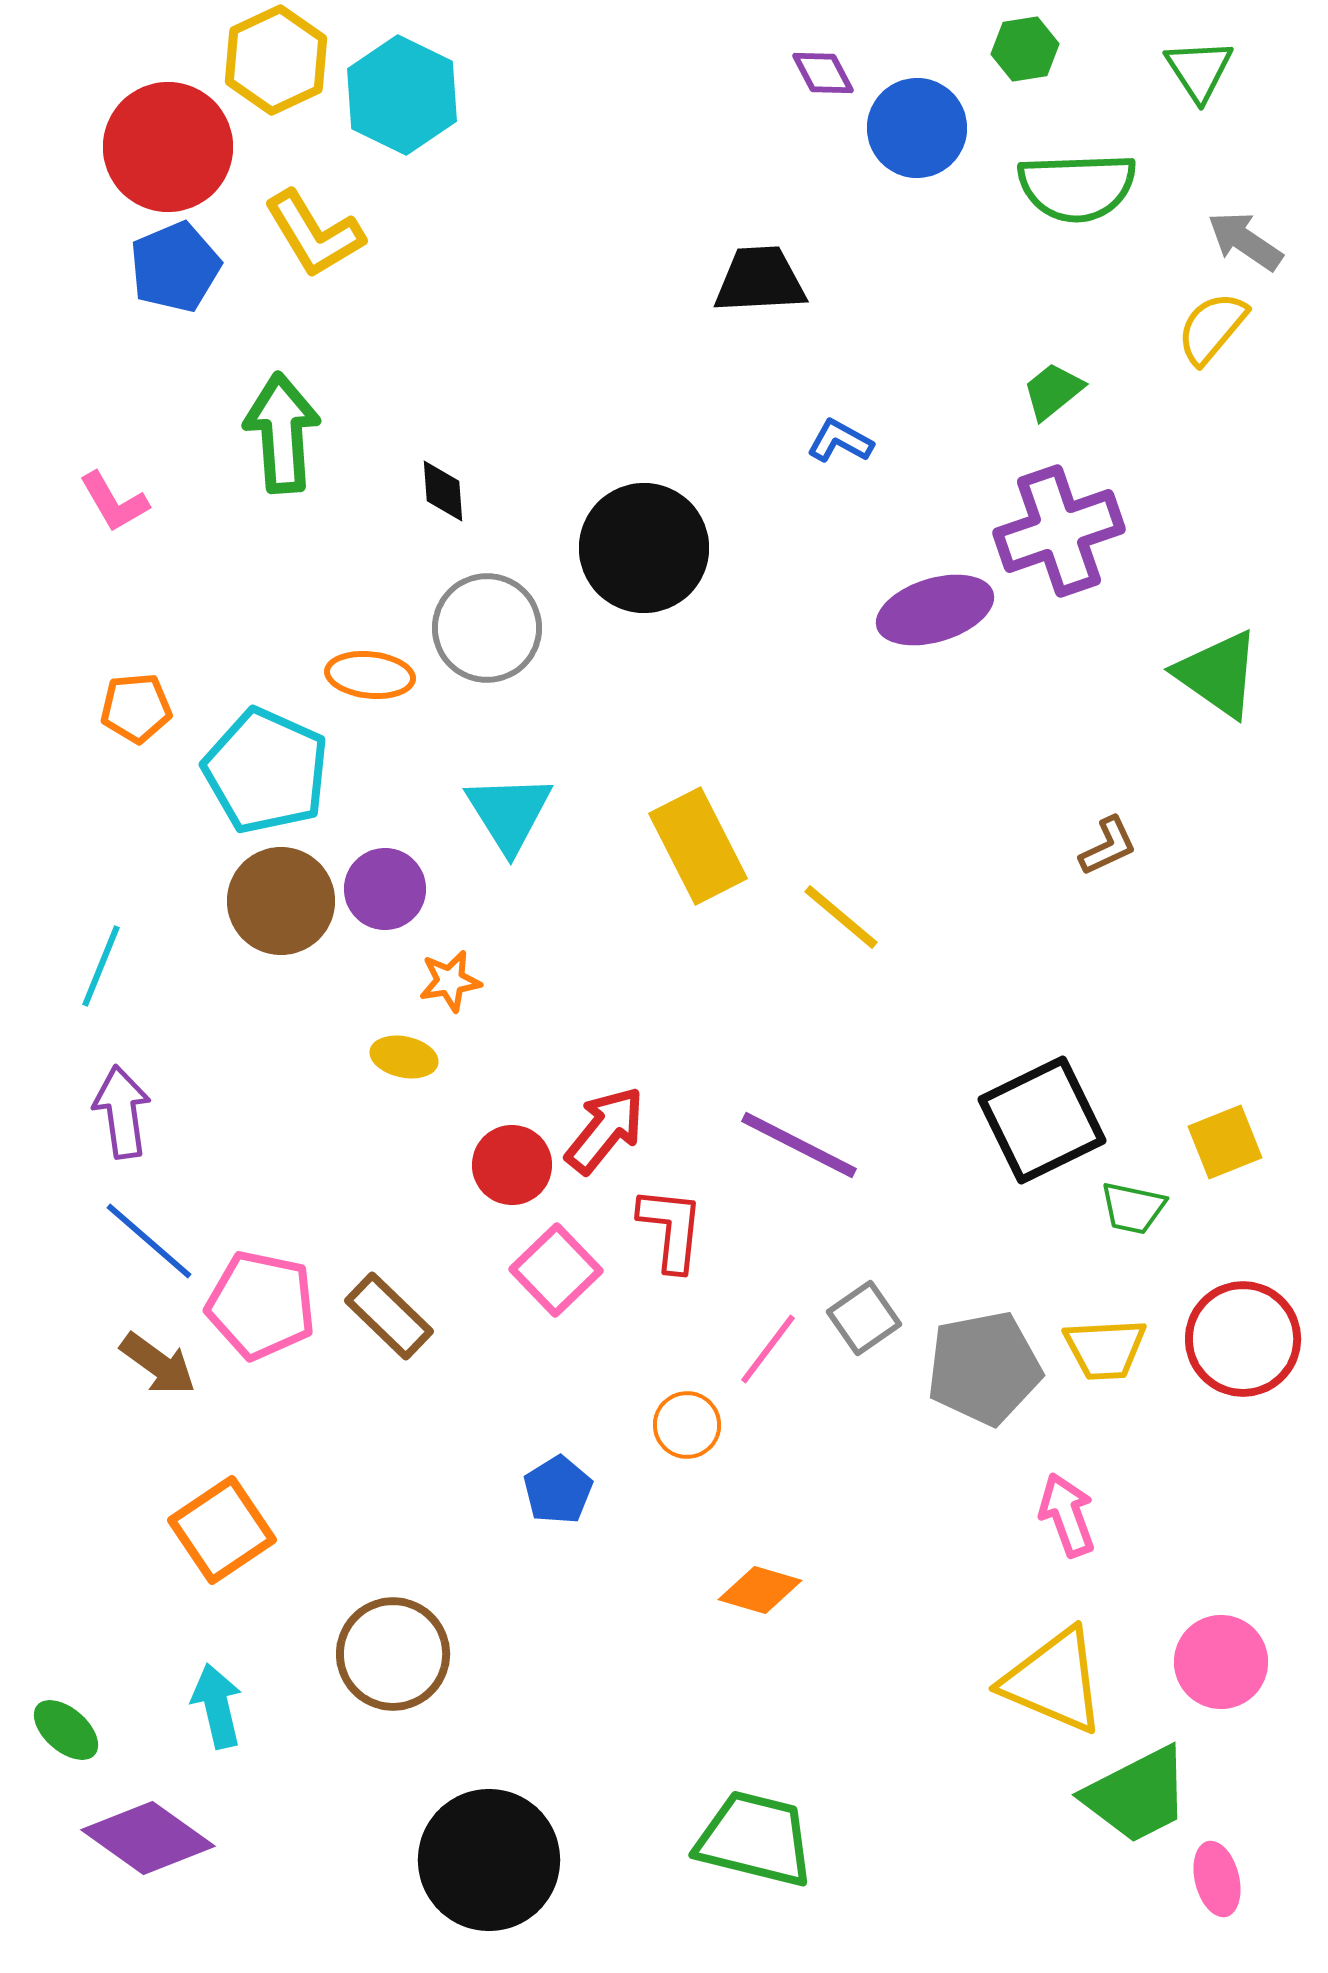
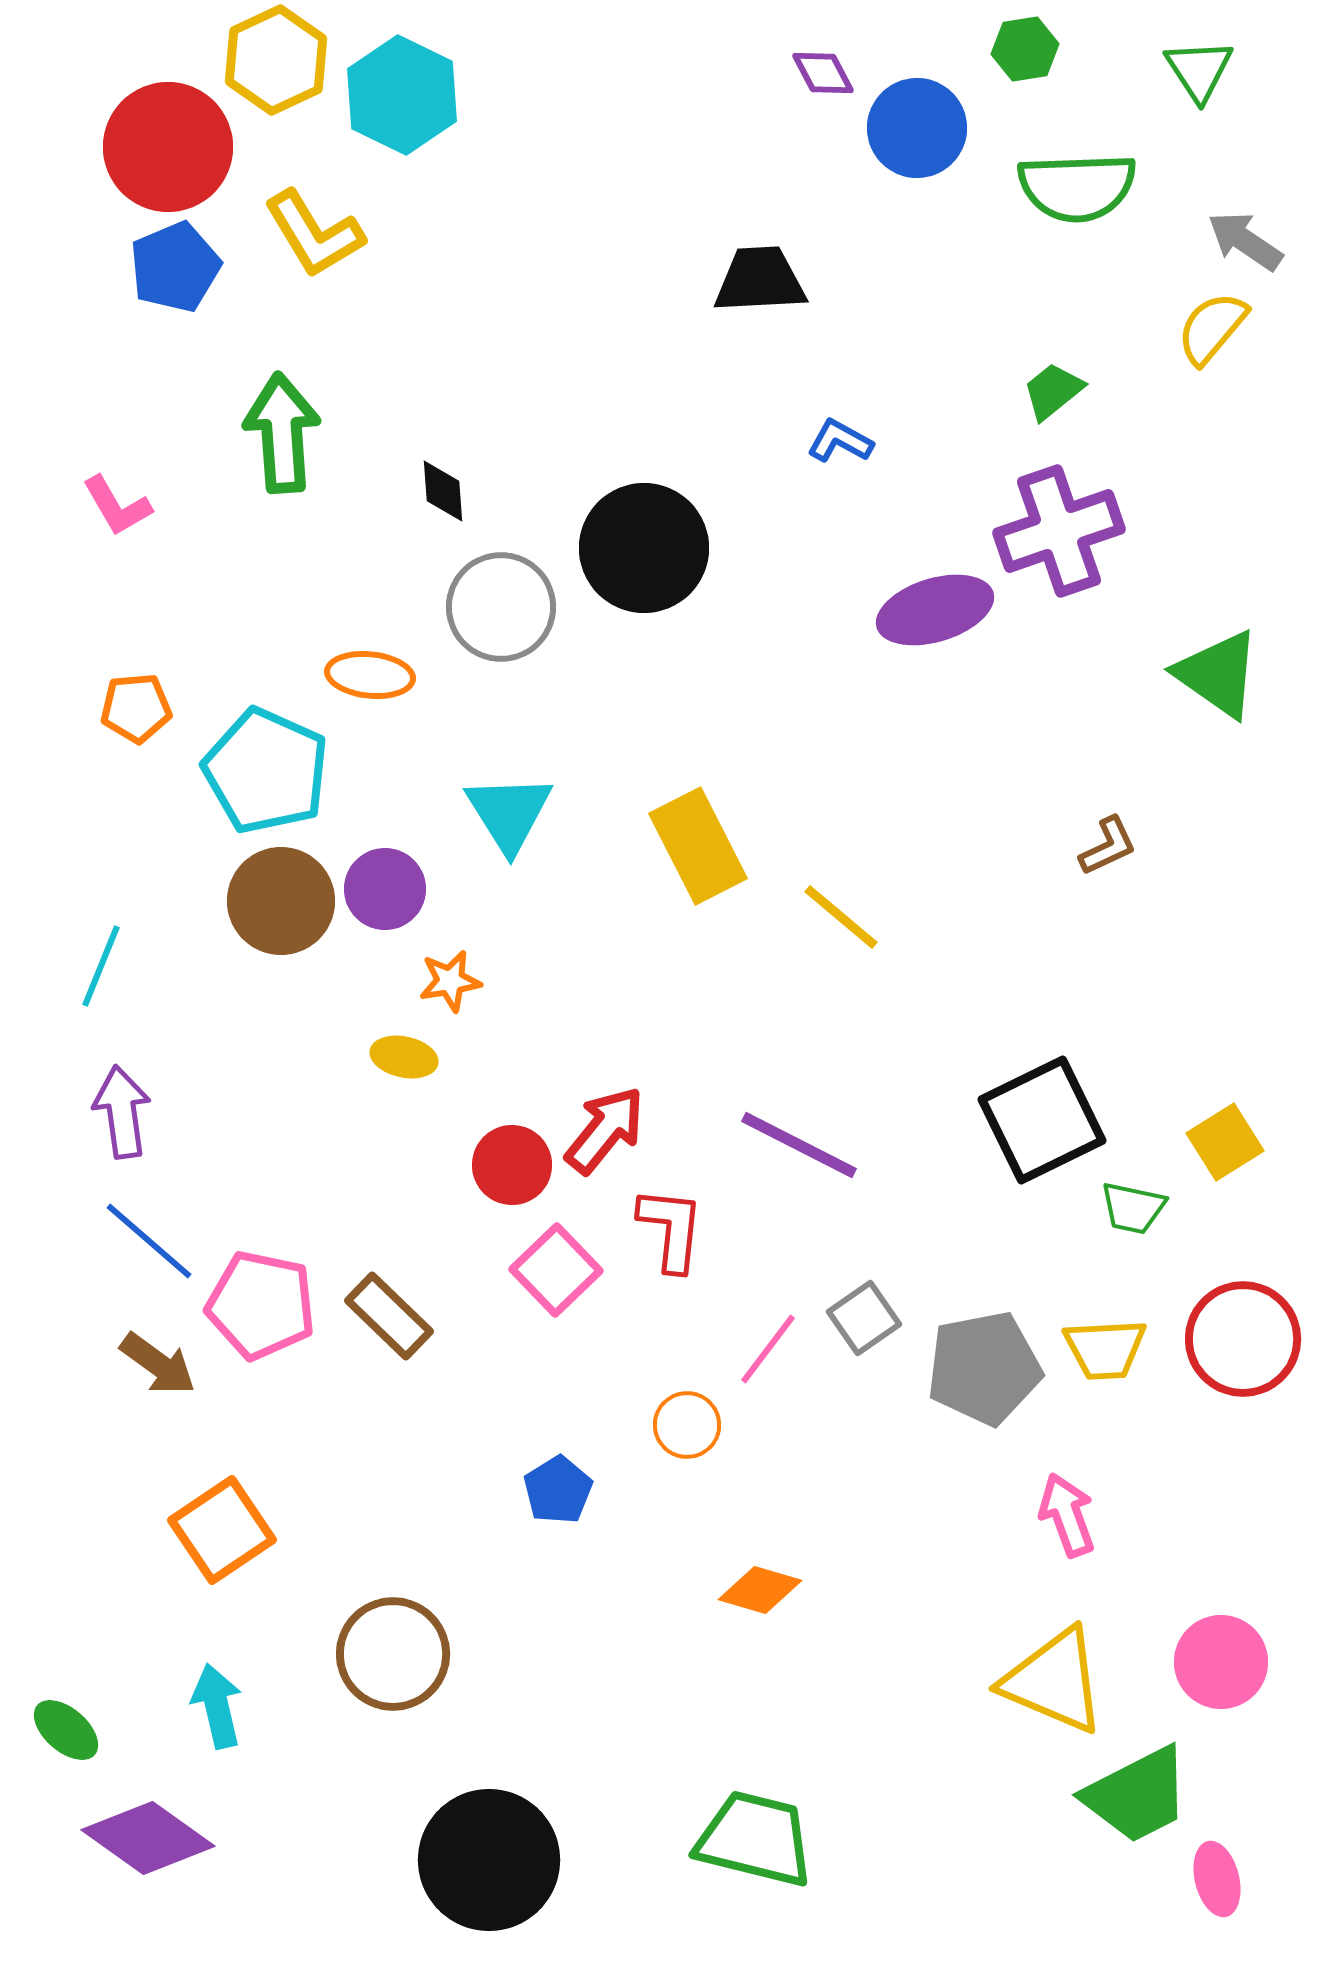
pink L-shape at (114, 502): moved 3 px right, 4 px down
gray circle at (487, 628): moved 14 px right, 21 px up
yellow square at (1225, 1142): rotated 10 degrees counterclockwise
